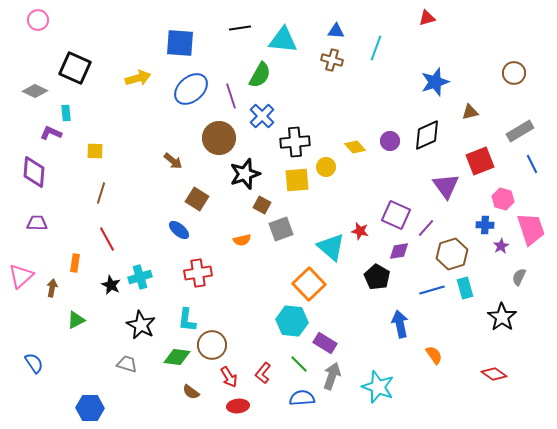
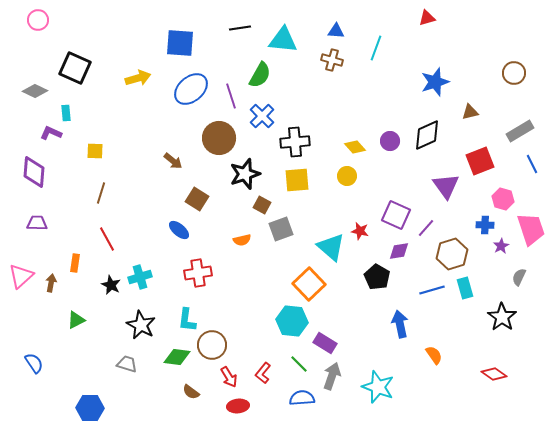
yellow circle at (326, 167): moved 21 px right, 9 px down
brown arrow at (52, 288): moved 1 px left, 5 px up
